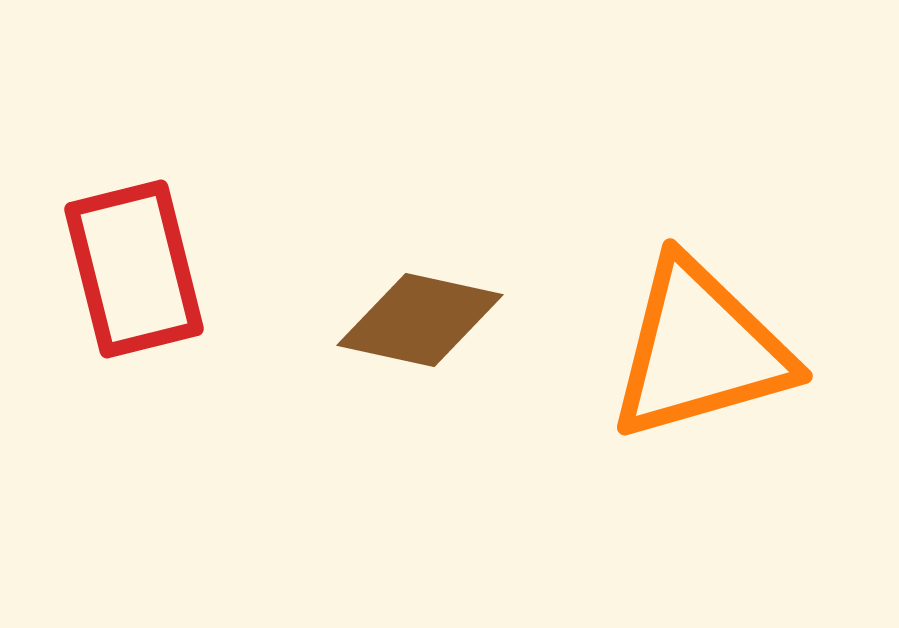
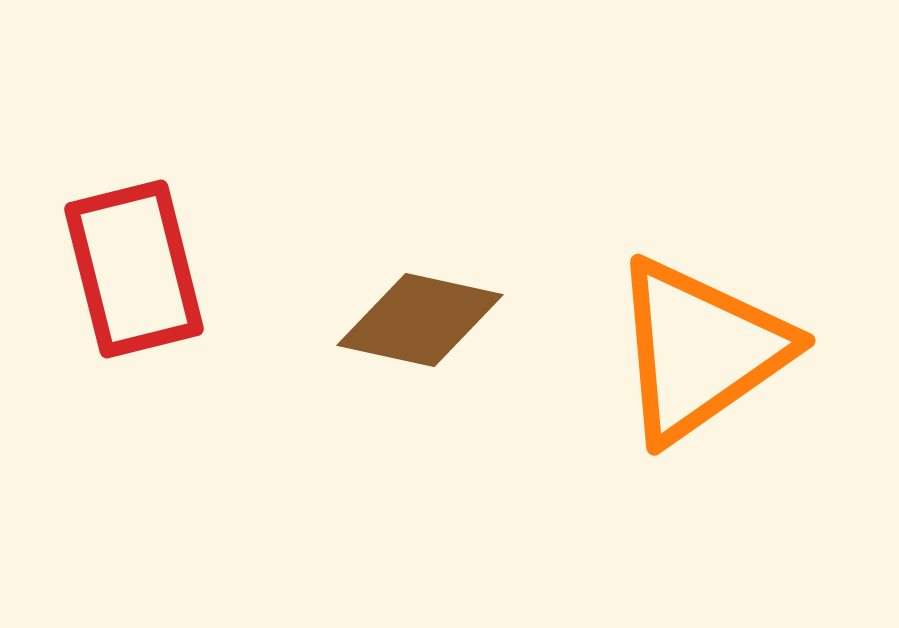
orange triangle: rotated 19 degrees counterclockwise
